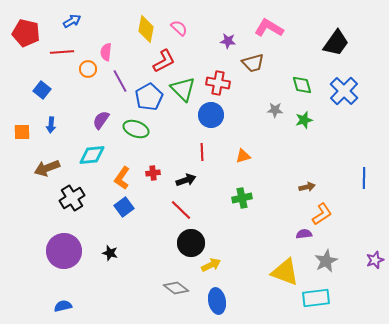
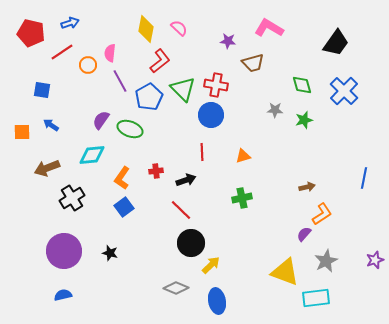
blue arrow at (72, 21): moved 2 px left, 2 px down; rotated 12 degrees clockwise
red pentagon at (26, 33): moved 5 px right
red line at (62, 52): rotated 30 degrees counterclockwise
pink semicircle at (106, 52): moved 4 px right, 1 px down
red L-shape at (164, 61): moved 4 px left; rotated 10 degrees counterclockwise
orange circle at (88, 69): moved 4 px up
red cross at (218, 83): moved 2 px left, 2 px down
blue square at (42, 90): rotated 30 degrees counterclockwise
blue arrow at (51, 125): rotated 119 degrees clockwise
green ellipse at (136, 129): moved 6 px left
red cross at (153, 173): moved 3 px right, 2 px up
blue line at (364, 178): rotated 10 degrees clockwise
purple semicircle at (304, 234): rotated 42 degrees counterclockwise
yellow arrow at (211, 265): rotated 18 degrees counterclockwise
gray diamond at (176, 288): rotated 15 degrees counterclockwise
blue semicircle at (63, 306): moved 11 px up
